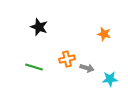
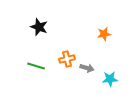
orange star: rotated 24 degrees counterclockwise
green line: moved 2 px right, 1 px up
